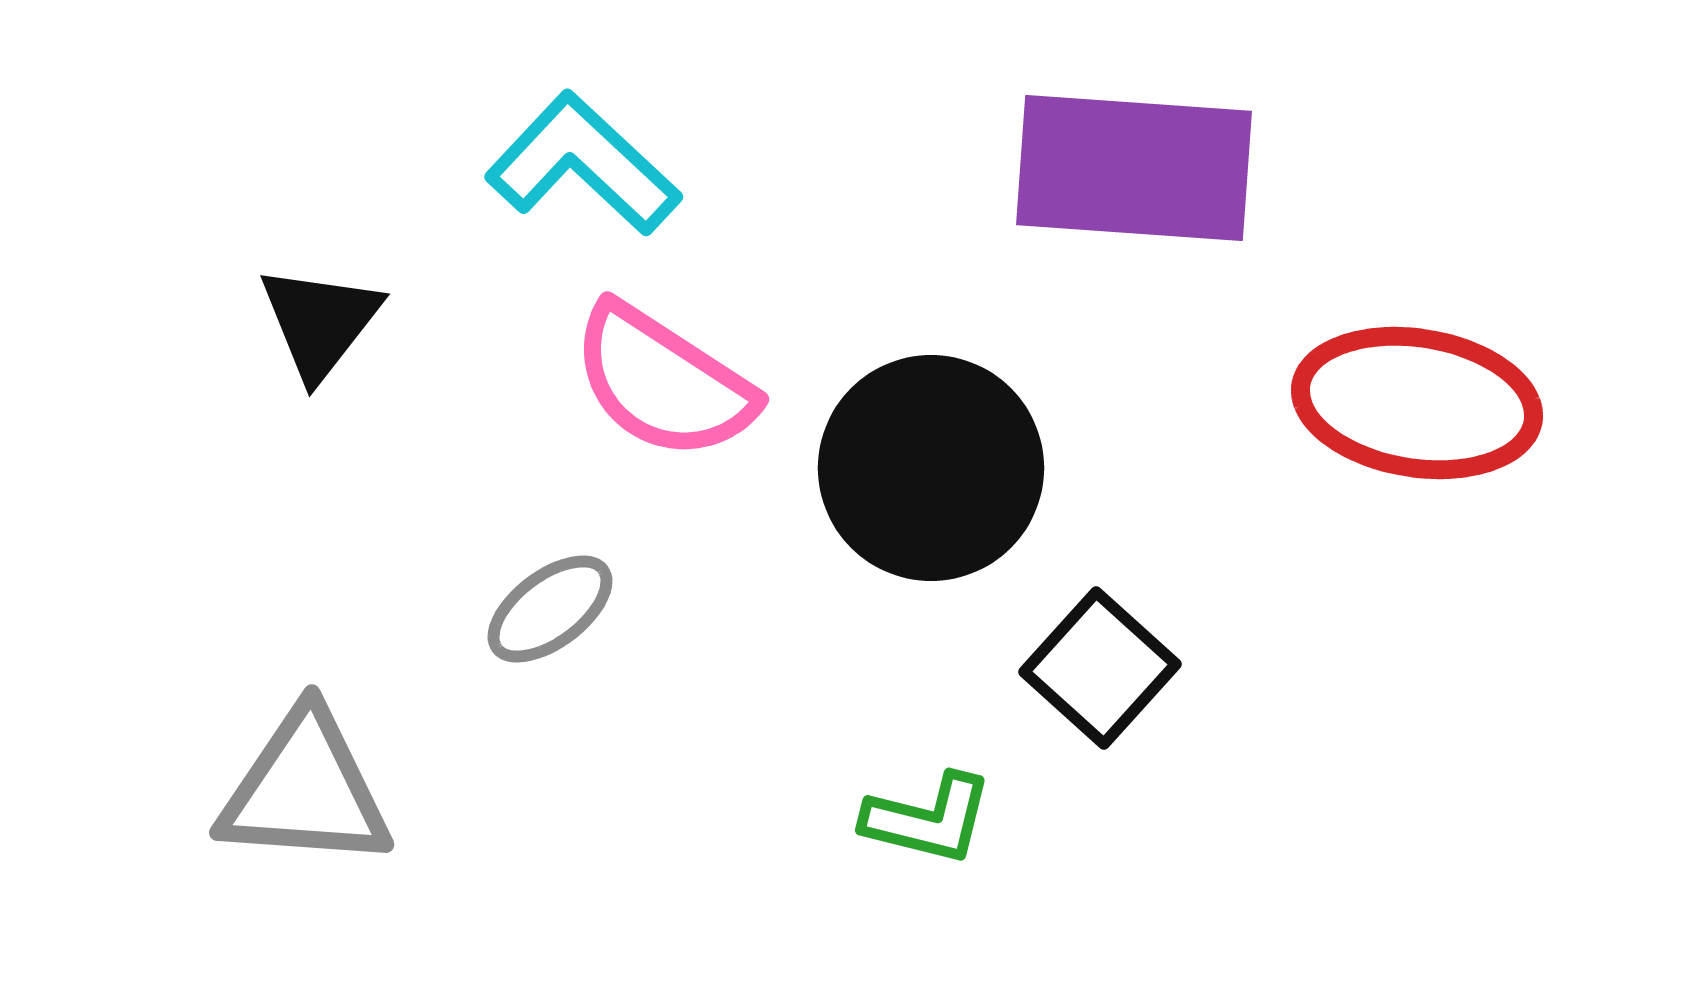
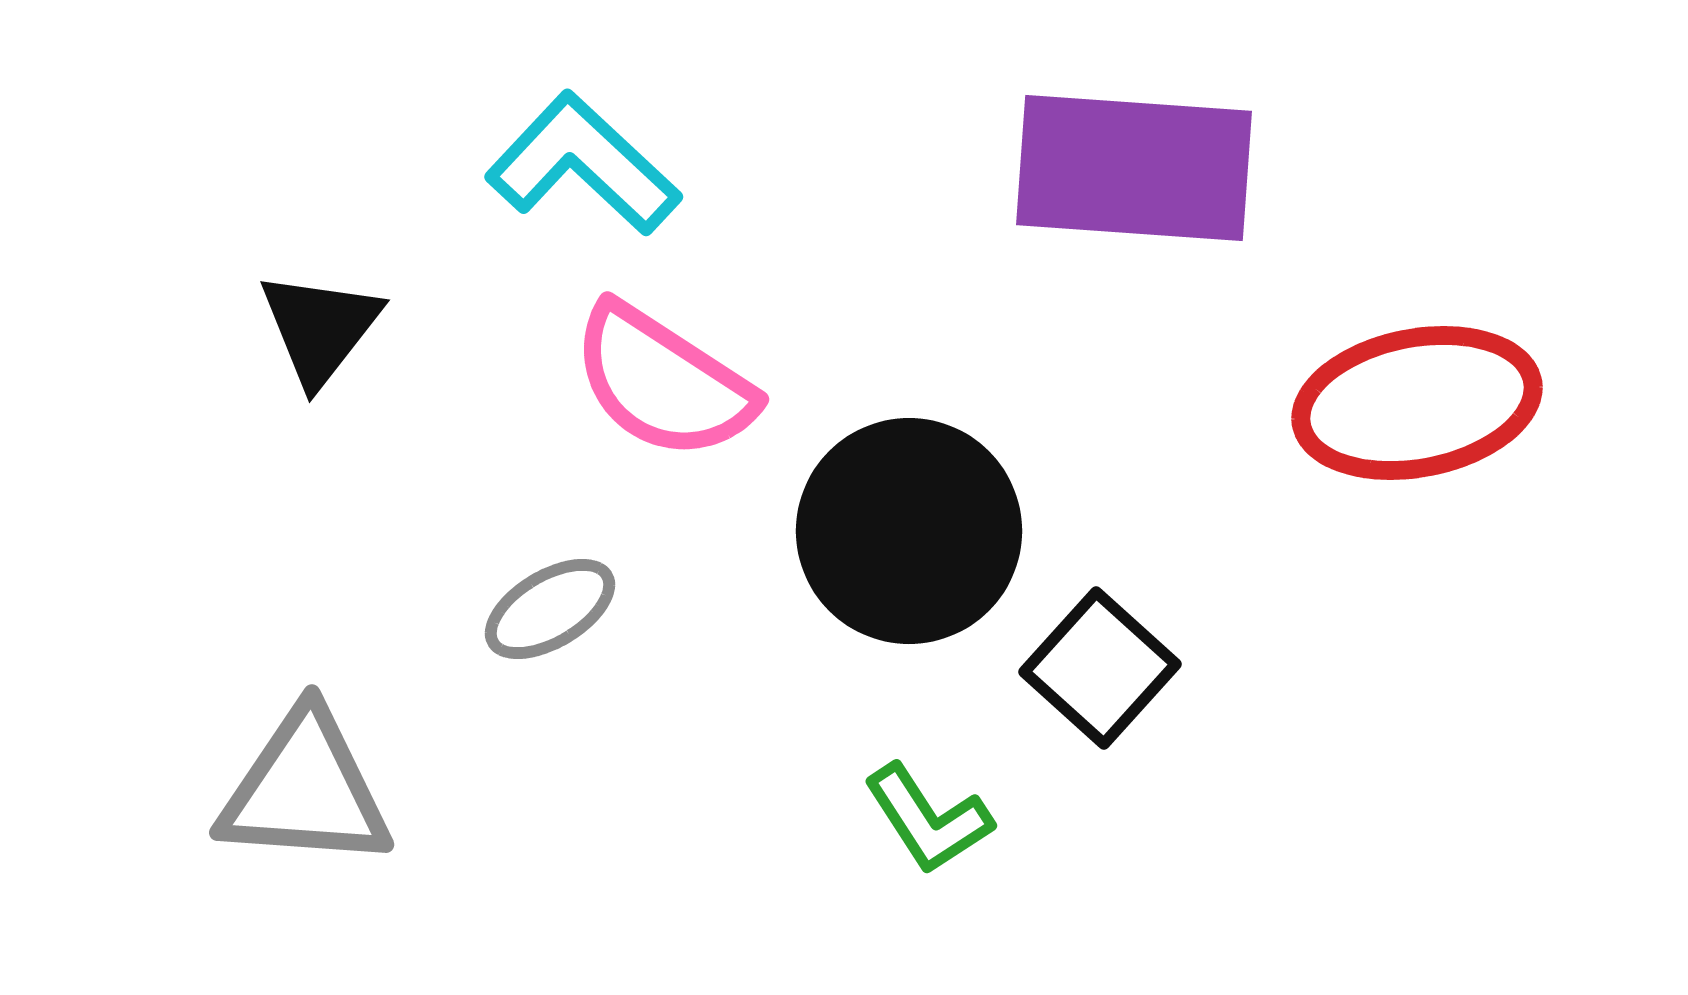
black triangle: moved 6 px down
red ellipse: rotated 20 degrees counterclockwise
black circle: moved 22 px left, 63 px down
gray ellipse: rotated 6 degrees clockwise
green L-shape: rotated 43 degrees clockwise
